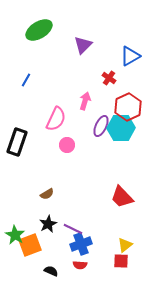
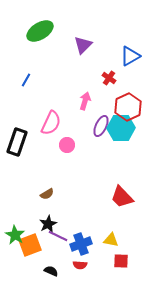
green ellipse: moved 1 px right, 1 px down
pink semicircle: moved 5 px left, 4 px down
purple line: moved 15 px left, 7 px down
yellow triangle: moved 14 px left, 5 px up; rotated 49 degrees clockwise
